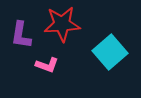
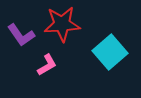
purple L-shape: rotated 44 degrees counterclockwise
pink L-shape: rotated 50 degrees counterclockwise
